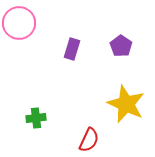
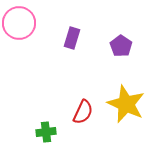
purple rectangle: moved 11 px up
green cross: moved 10 px right, 14 px down
red semicircle: moved 6 px left, 28 px up
